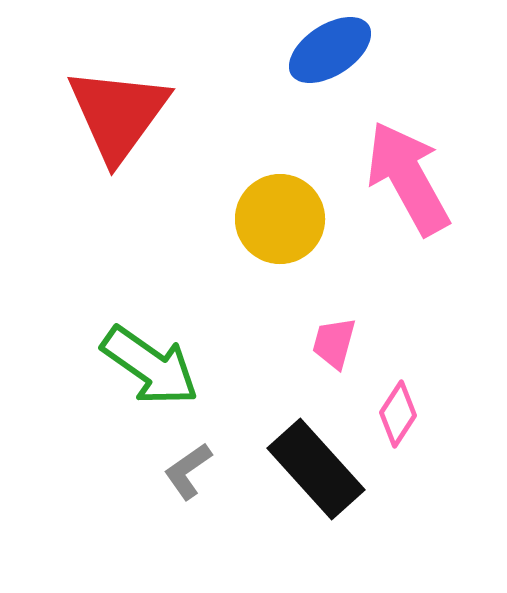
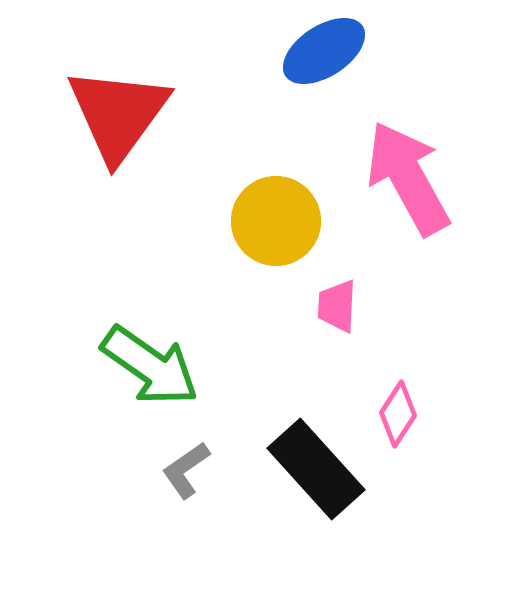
blue ellipse: moved 6 px left, 1 px down
yellow circle: moved 4 px left, 2 px down
pink trapezoid: moved 3 px right, 37 px up; rotated 12 degrees counterclockwise
gray L-shape: moved 2 px left, 1 px up
